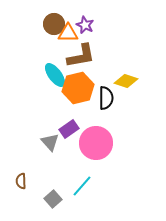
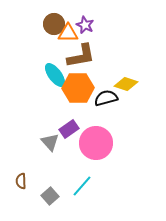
yellow diamond: moved 3 px down
orange hexagon: rotated 12 degrees clockwise
black semicircle: rotated 105 degrees counterclockwise
gray square: moved 3 px left, 3 px up
